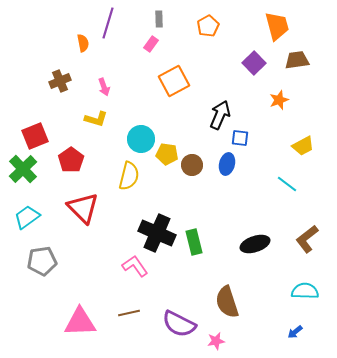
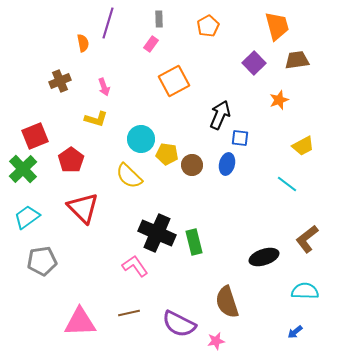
yellow semicircle: rotated 120 degrees clockwise
black ellipse: moved 9 px right, 13 px down
